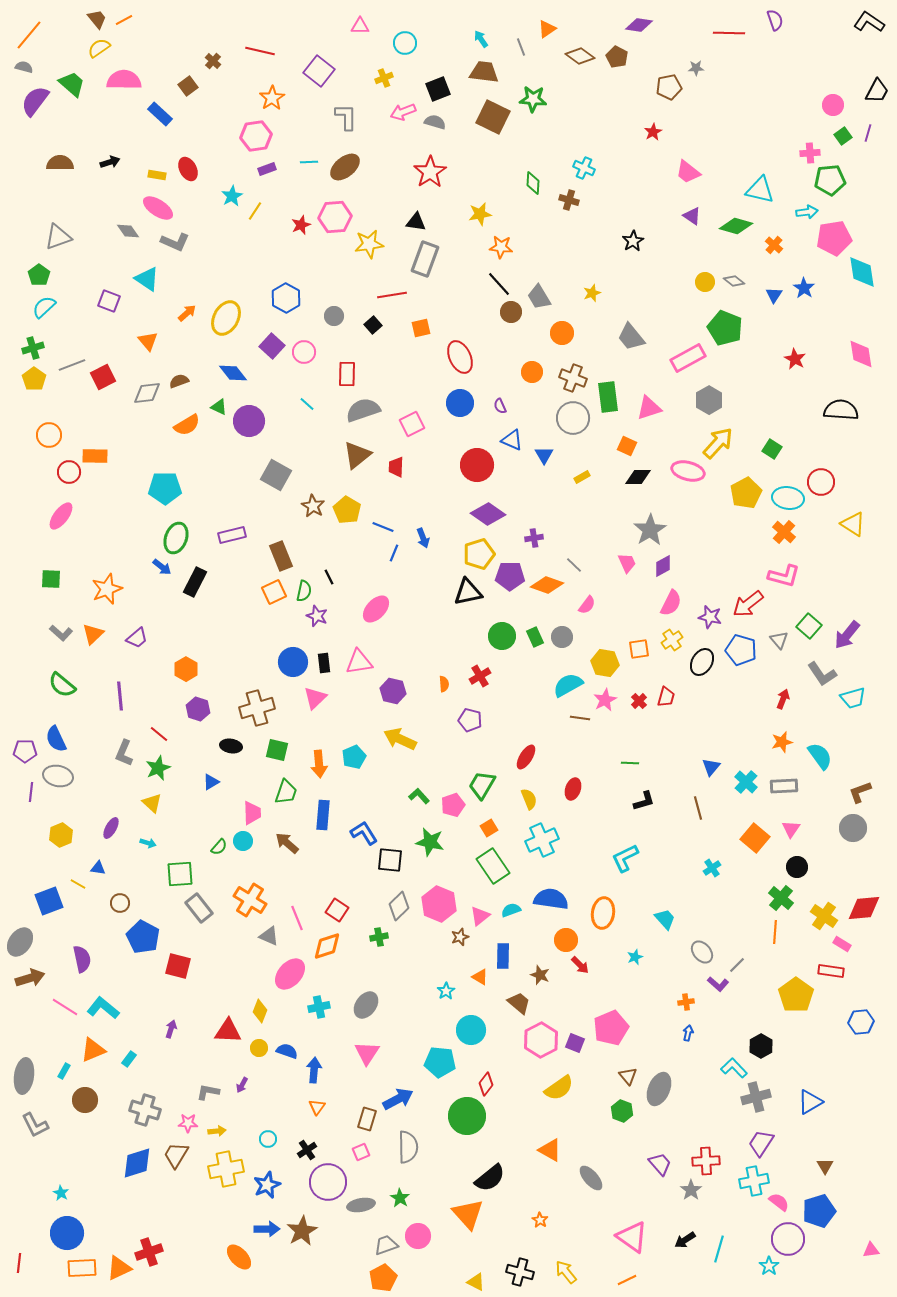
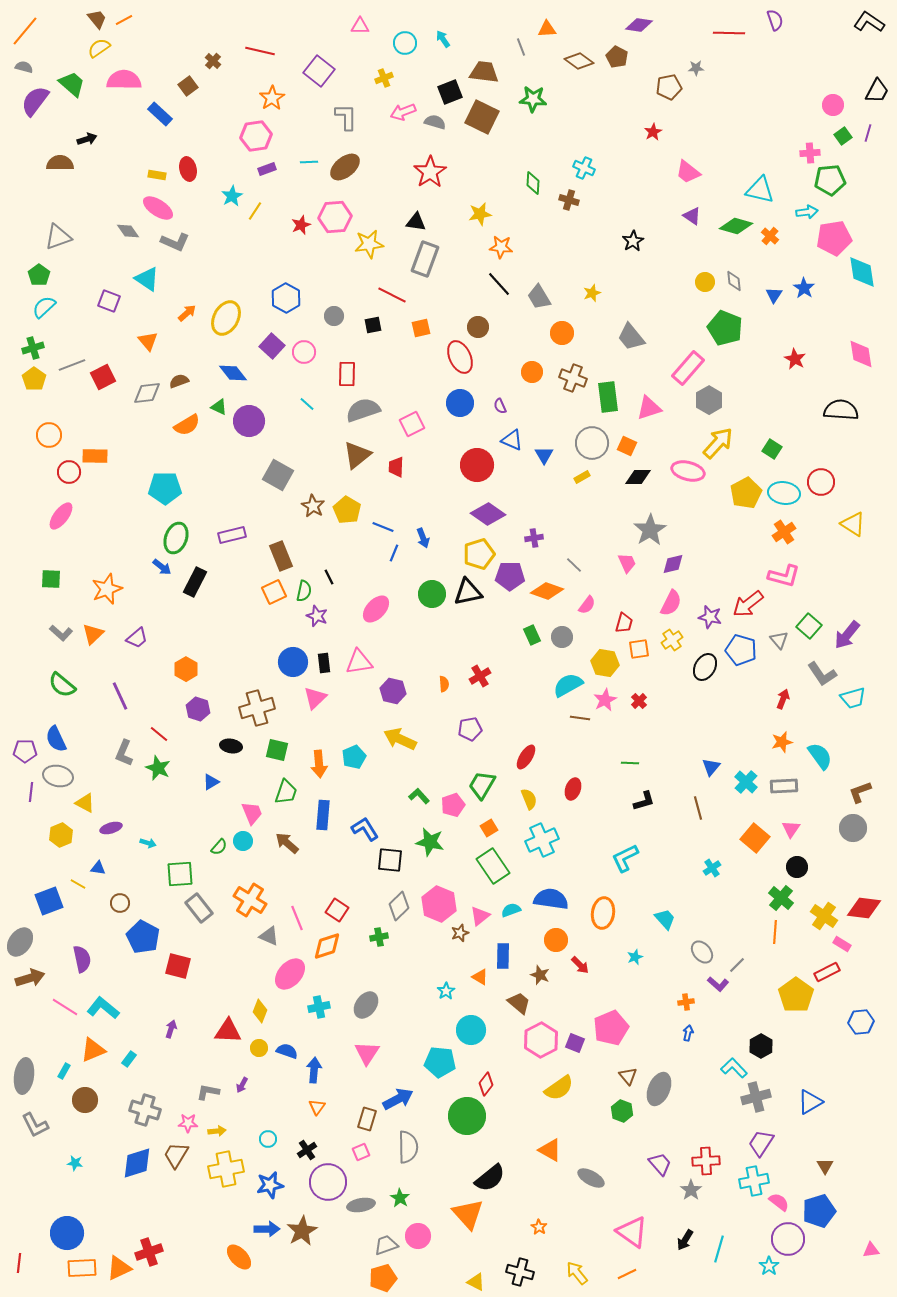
orange triangle at (547, 29): rotated 30 degrees clockwise
orange line at (29, 35): moved 4 px left, 4 px up
cyan arrow at (481, 39): moved 38 px left
brown diamond at (580, 56): moved 1 px left, 5 px down
black square at (438, 89): moved 12 px right, 3 px down
brown square at (493, 117): moved 11 px left
black arrow at (110, 162): moved 23 px left, 23 px up
red ellipse at (188, 169): rotated 15 degrees clockwise
orange cross at (774, 245): moved 4 px left, 9 px up
gray diamond at (734, 281): rotated 45 degrees clockwise
red line at (392, 295): rotated 36 degrees clockwise
brown circle at (511, 312): moved 33 px left, 15 px down
black square at (373, 325): rotated 30 degrees clockwise
pink rectangle at (688, 358): moved 10 px down; rotated 20 degrees counterclockwise
gray circle at (573, 418): moved 19 px right, 25 px down
gray square at (276, 475): moved 2 px right
cyan ellipse at (788, 498): moved 4 px left, 5 px up
orange cross at (784, 532): rotated 15 degrees clockwise
purple diamond at (663, 566): moved 10 px right, 2 px up; rotated 15 degrees clockwise
orange diamond at (547, 585): moved 6 px down
green circle at (502, 636): moved 70 px left, 42 px up
green rectangle at (535, 637): moved 3 px left, 2 px up
black ellipse at (702, 662): moved 3 px right, 5 px down
purple line at (120, 696): rotated 20 degrees counterclockwise
red trapezoid at (666, 697): moved 42 px left, 74 px up
purple pentagon at (470, 720): moved 9 px down; rotated 25 degrees counterclockwise
green star at (158, 768): rotated 25 degrees counterclockwise
yellow triangle at (152, 803): moved 67 px left; rotated 15 degrees counterclockwise
pink trapezoid at (252, 813): rotated 20 degrees counterclockwise
purple ellipse at (111, 828): rotated 45 degrees clockwise
blue L-shape at (364, 833): moved 1 px right, 4 px up
red diamond at (864, 908): rotated 12 degrees clockwise
brown star at (460, 937): moved 4 px up
orange circle at (566, 940): moved 10 px left
red rectangle at (831, 971): moved 4 px left, 1 px down; rotated 35 degrees counterclockwise
gray ellipse at (591, 1178): rotated 20 degrees counterclockwise
blue star at (267, 1185): moved 3 px right; rotated 12 degrees clockwise
cyan star at (61, 1193): moved 14 px right, 30 px up; rotated 21 degrees counterclockwise
orange star at (540, 1220): moved 1 px left, 7 px down
pink triangle at (632, 1237): moved 5 px up
black arrow at (685, 1240): rotated 25 degrees counterclockwise
yellow arrow at (566, 1272): moved 11 px right, 1 px down
orange pentagon at (383, 1278): rotated 12 degrees clockwise
orange line at (627, 1280): moved 6 px up
